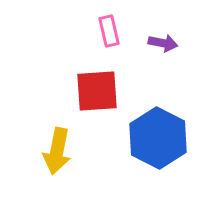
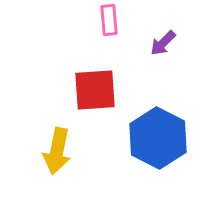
pink rectangle: moved 11 px up; rotated 8 degrees clockwise
purple arrow: rotated 124 degrees clockwise
red square: moved 2 px left, 1 px up
